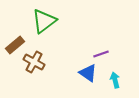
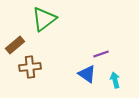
green triangle: moved 2 px up
brown cross: moved 4 px left, 5 px down; rotated 35 degrees counterclockwise
blue triangle: moved 1 px left, 1 px down
